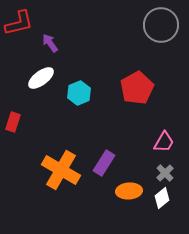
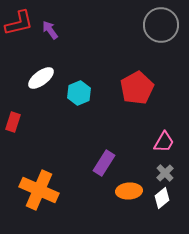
purple arrow: moved 13 px up
orange cross: moved 22 px left, 20 px down; rotated 6 degrees counterclockwise
